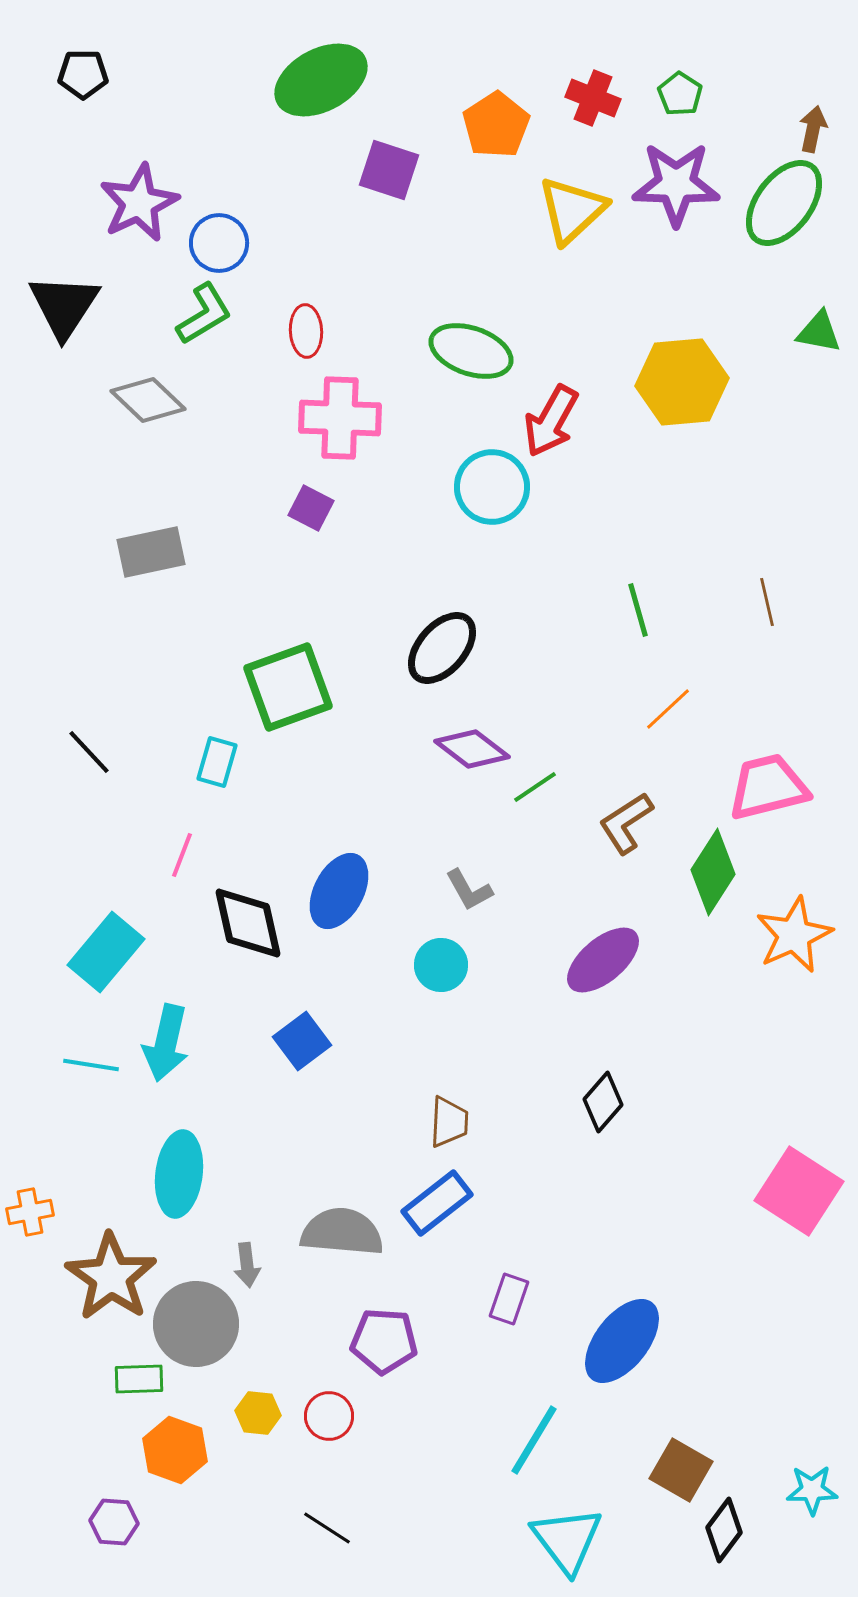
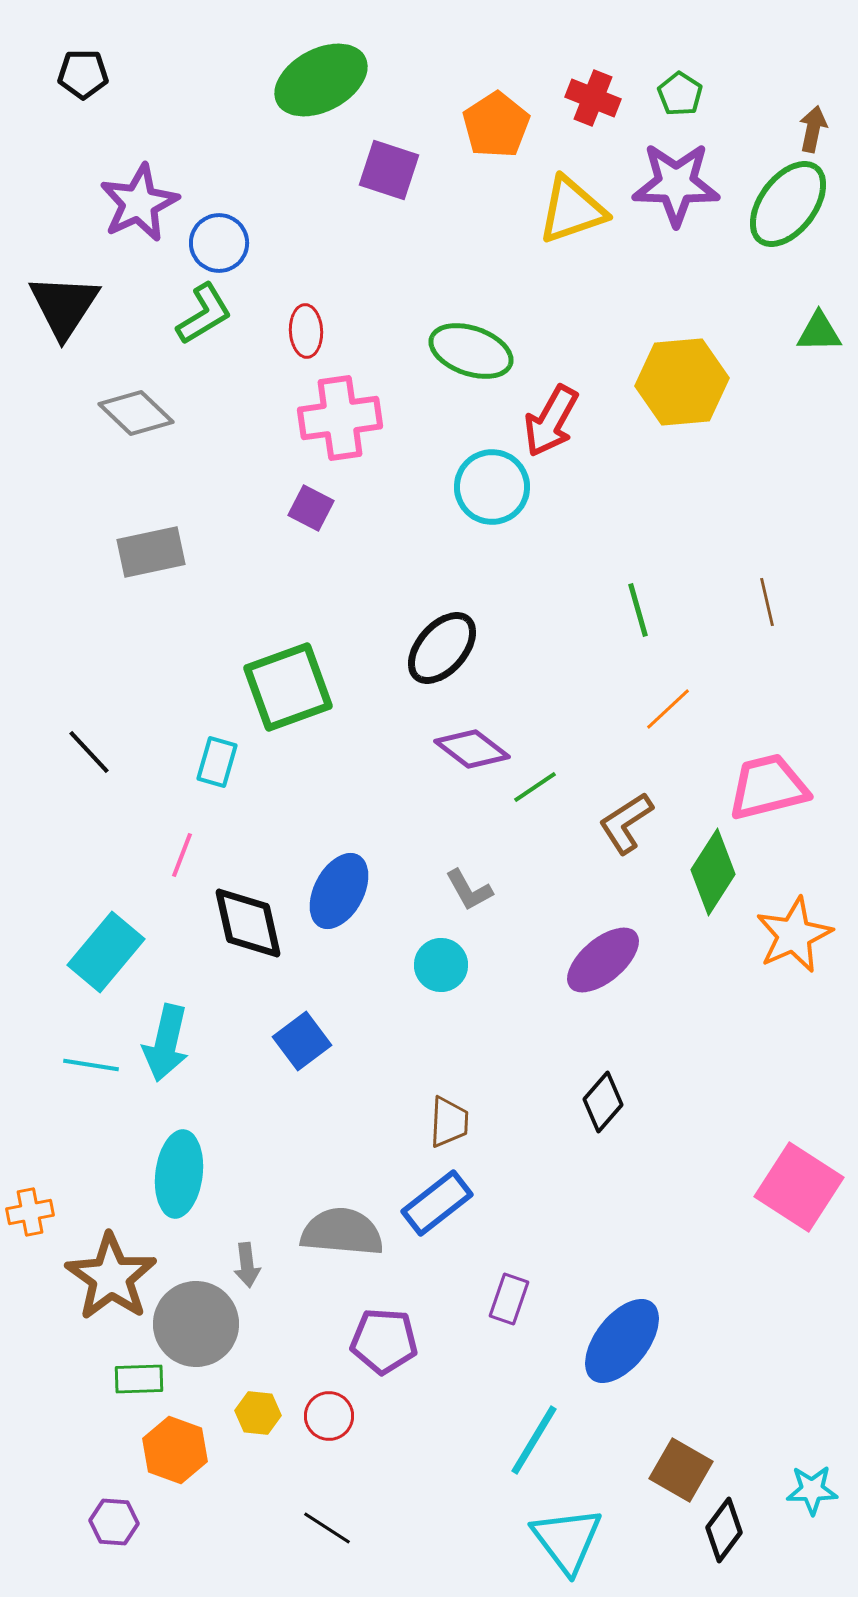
green ellipse at (784, 203): moved 4 px right, 1 px down
yellow triangle at (572, 210): rotated 24 degrees clockwise
green triangle at (819, 332): rotated 12 degrees counterclockwise
gray diamond at (148, 400): moved 12 px left, 13 px down
pink cross at (340, 418): rotated 10 degrees counterclockwise
pink square at (799, 1191): moved 4 px up
